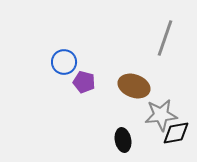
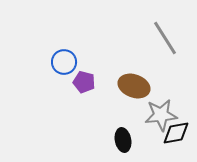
gray line: rotated 51 degrees counterclockwise
